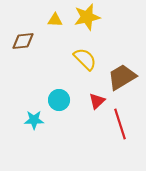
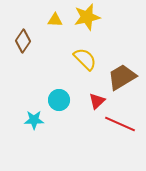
brown diamond: rotated 50 degrees counterclockwise
red line: rotated 48 degrees counterclockwise
